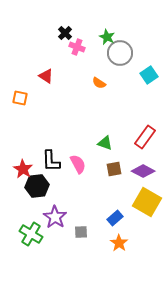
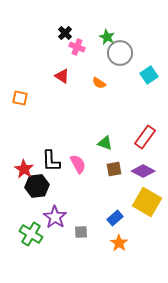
red triangle: moved 16 px right
red star: moved 1 px right
